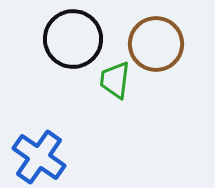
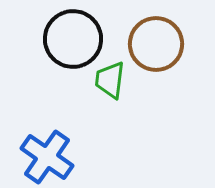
green trapezoid: moved 5 px left
blue cross: moved 8 px right
